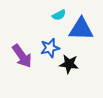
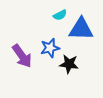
cyan semicircle: moved 1 px right
